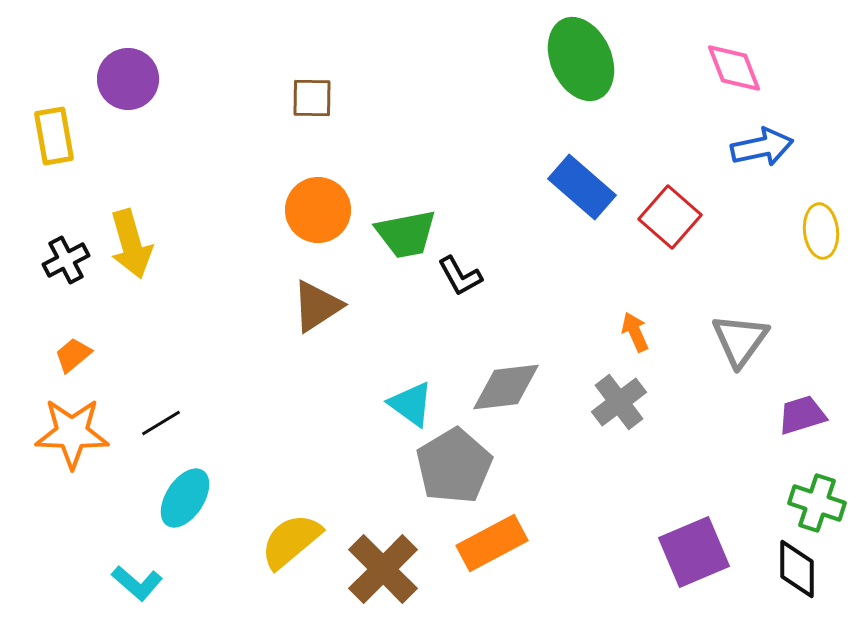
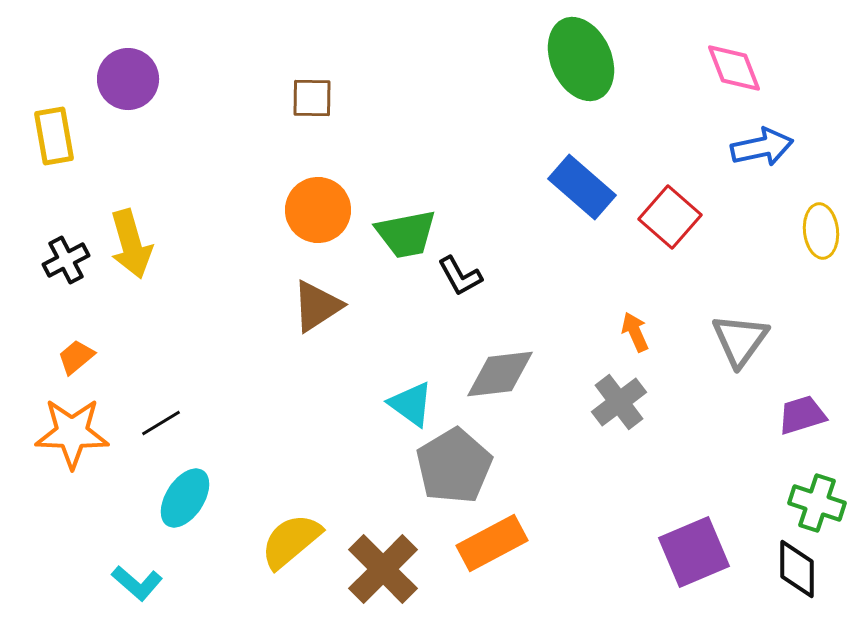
orange trapezoid: moved 3 px right, 2 px down
gray diamond: moved 6 px left, 13 px up
